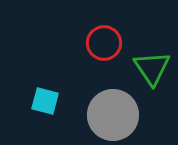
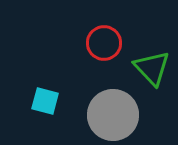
green triangle: rotated 9 degrees counterclockwise
